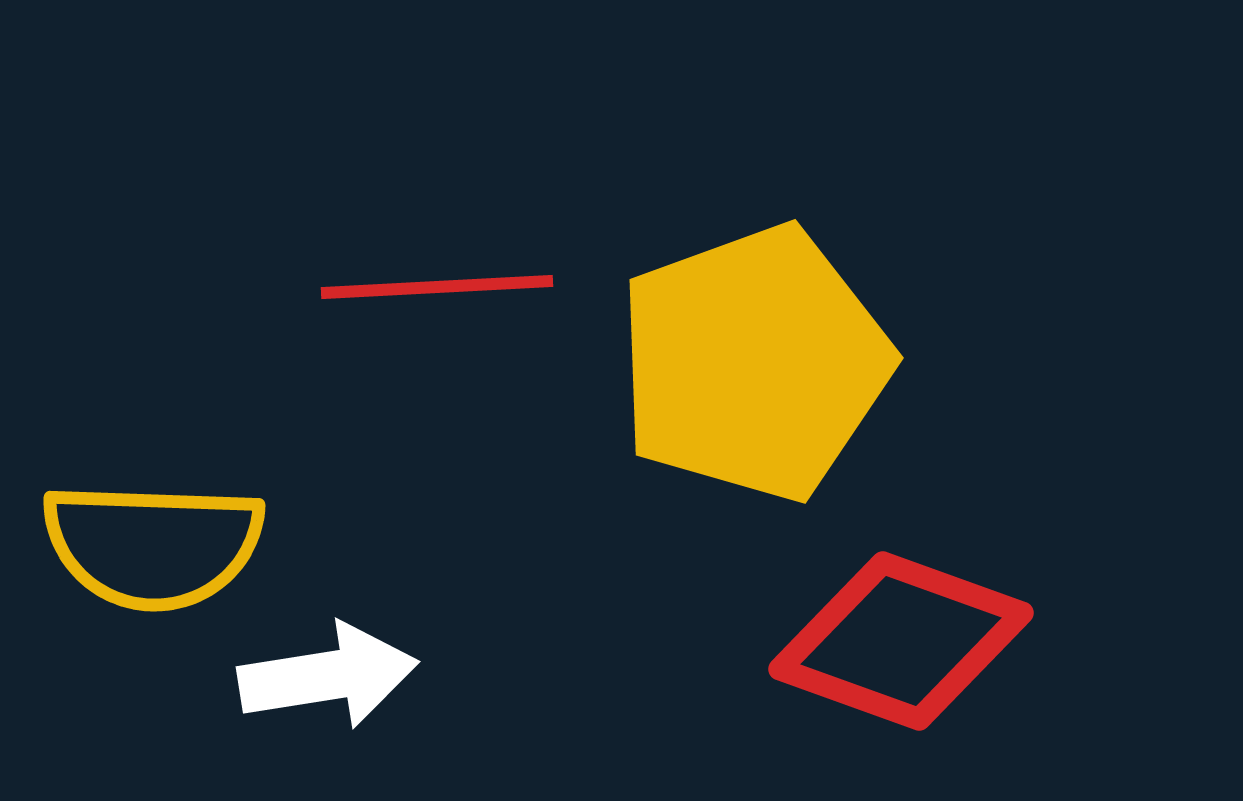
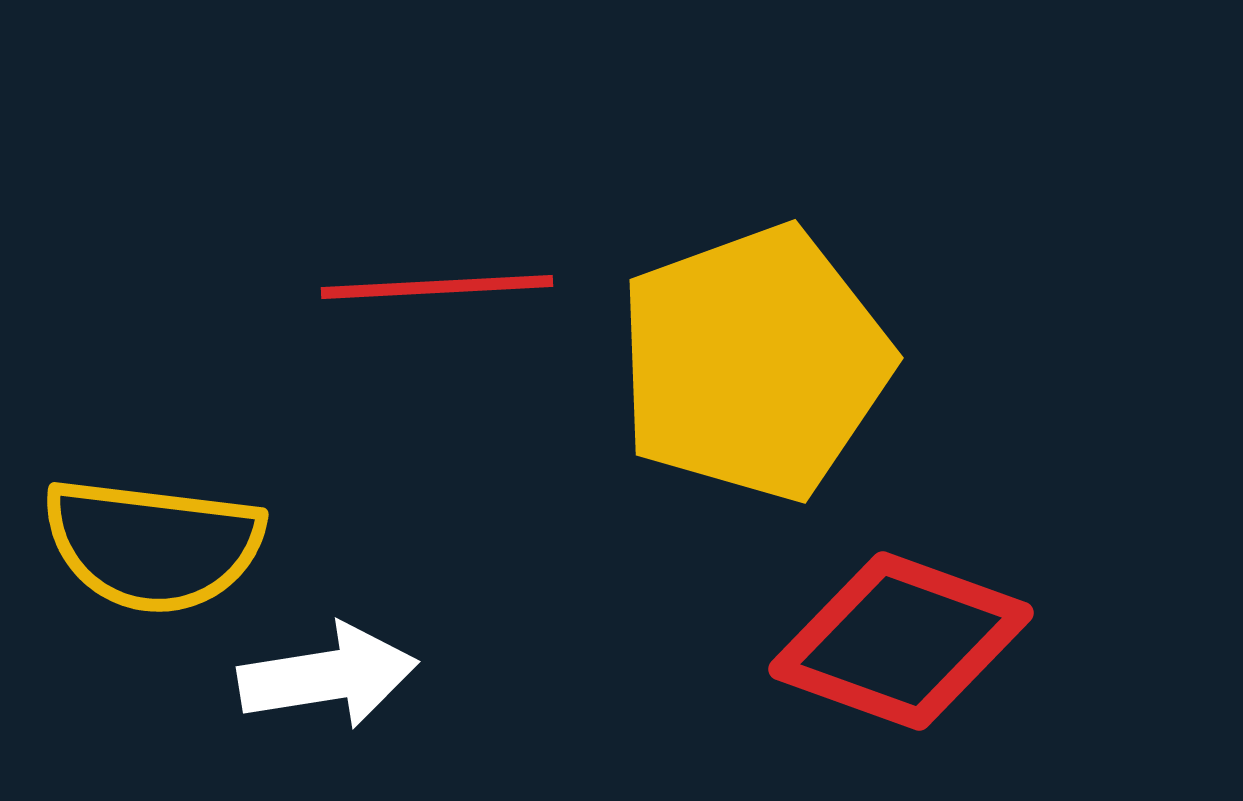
yellow semicircle: rotated 5 degrees clockwise
